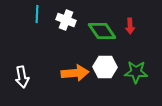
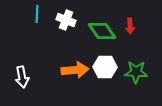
orange arrow: moved 3 px up
